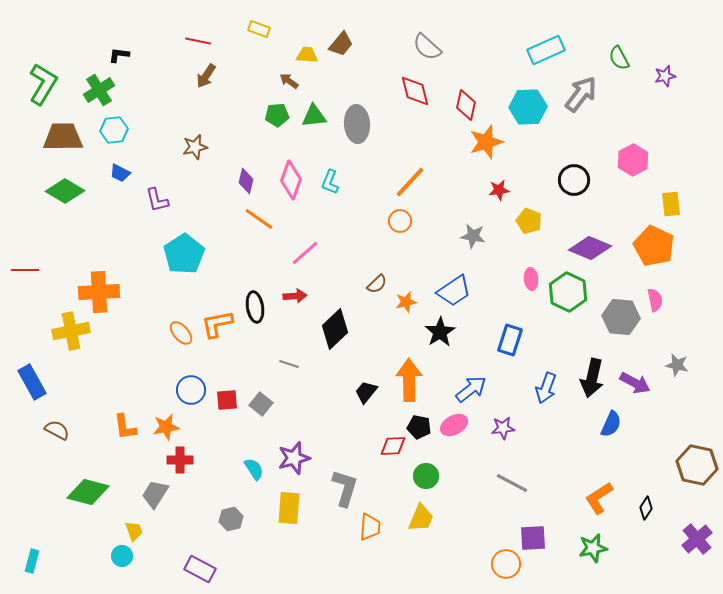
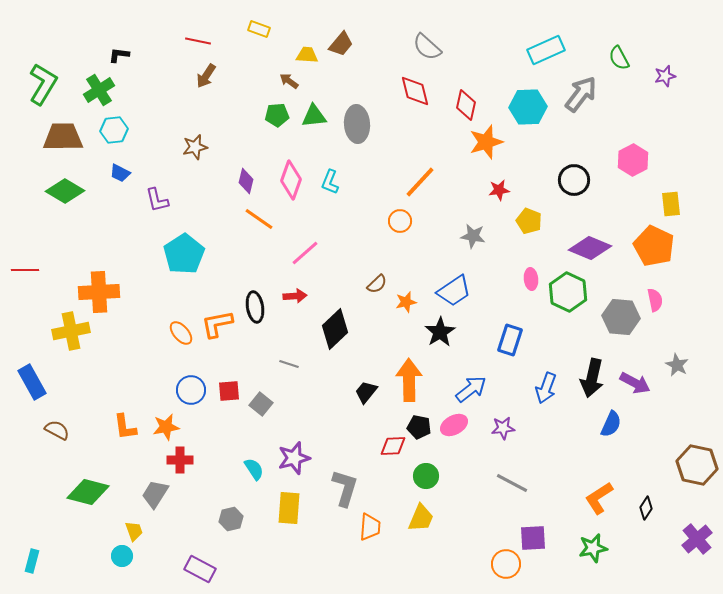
orange line at (410, 182): moved 10 px right
gray star at (677, 365): rotated 15 degrees clockwise
red square at (227, 400): moved 2 px right, 9 px up
